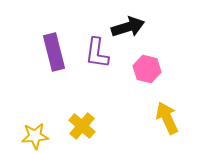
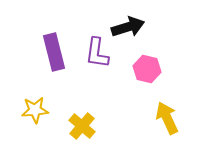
yellow star: moved 26 px up
